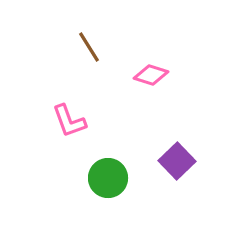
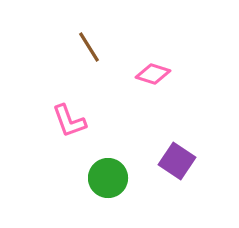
pink diamond: moved 2 px right, 1 px up
purple square: rotated 12 degrees counterclockwise
